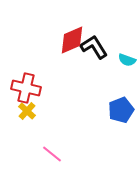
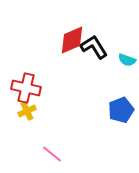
yellow cross: rotated 24 degrees clockwise
